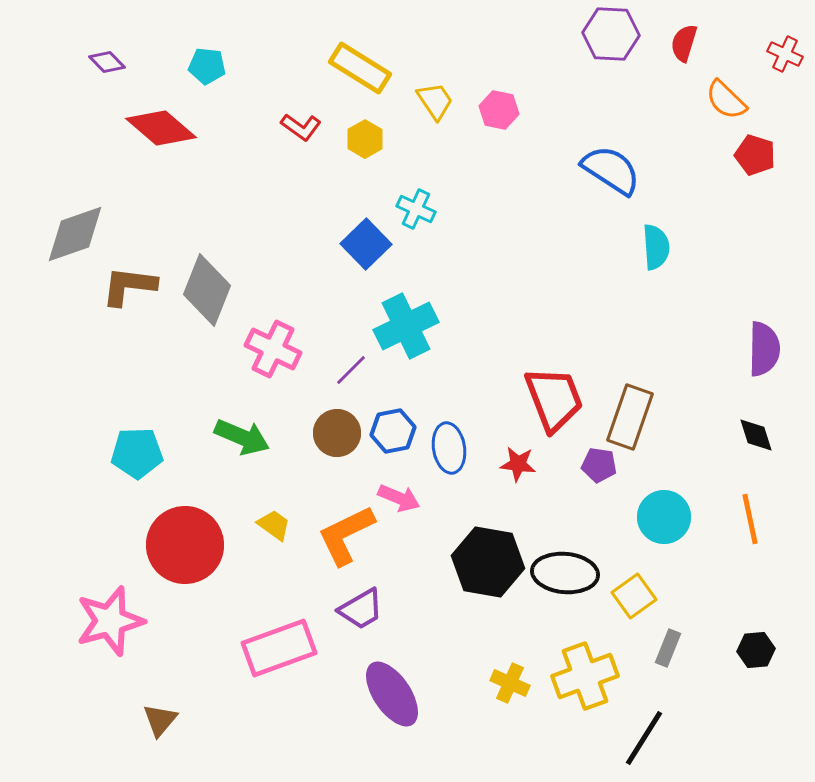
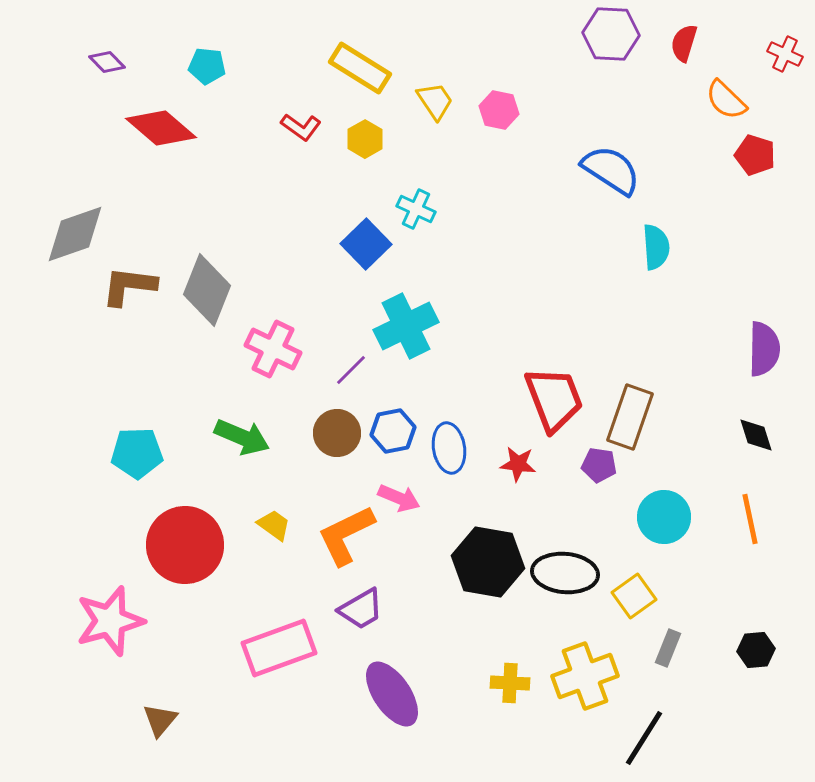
yellow cross at (510, 683): rotated 21 degrees counterclockwise
